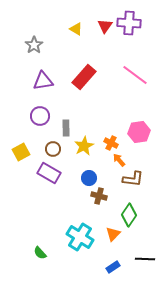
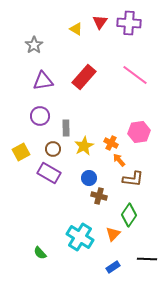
red triangle: moved 5 px left, 4 px up
black line: moved 2 px right
